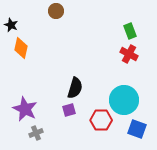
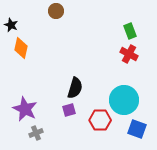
red hexagon: moved 1 px left
